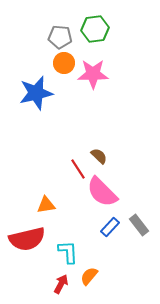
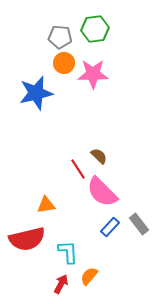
gray rectangle: moved 1 px up
